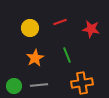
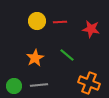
red line: rotated 16 degrees clockwise
yellow circle: moved 7 px right, 7 px up
green line: rotated 28 degrees counterclockwise
orange cross: moved 7 px right; rotated 30 degrees clockwise
